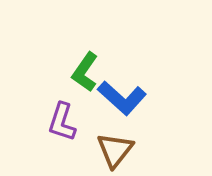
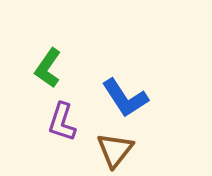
green L-shape: moved 37 px left, 4 px up
blue L-shape: moved 3 px right; rotated 15 degrees clockwise
